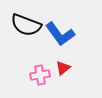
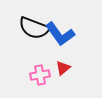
black semicircle: moved 8 px right, 3 px down
